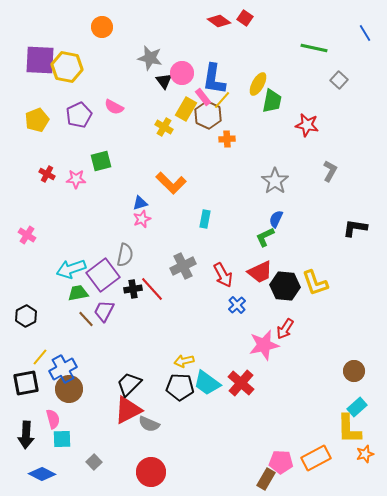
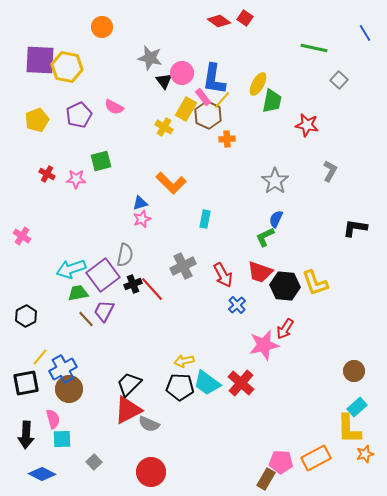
pink cross at (27, 235): moved 5 px left, 1 px down
red trapezoid at (260, 272): rotated 44 degrees clockwise
black cross at (133, 289): moved 5 px up; rotated 12 degrees counterclockwise
